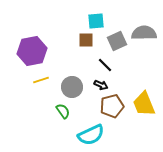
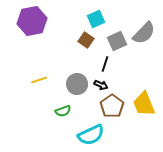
cyan square: moved 2 px up; rotated 18 degrees counterclockwise
gray semicircle: rotated 135 degrees clockwise
brown square: rotated 35 degrees clockwise
purple hexagon: moved 30 px up
black line: moved 1 px up; rotated 63 degrees clockwise
yellow line: moved 2 px left
gray circle: moved 5 px right, 3 px up
brown pentagon: rotated 20 degrees counterclockwise
green semicircle: rotated 105 degrees clockwise
